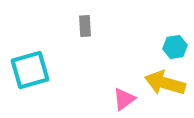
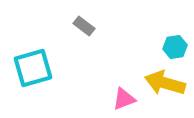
gray rectangle: moved 1 px left; rotated 50 degrees counterclockwise
cyan square: moved 3 px right, 2 px up
pink triangle: rotated 15 degrees clockwise
